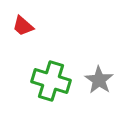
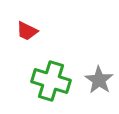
red trapezoid: moved 4 px right, 5 px down; rotated 15 degrees counterclockwise
